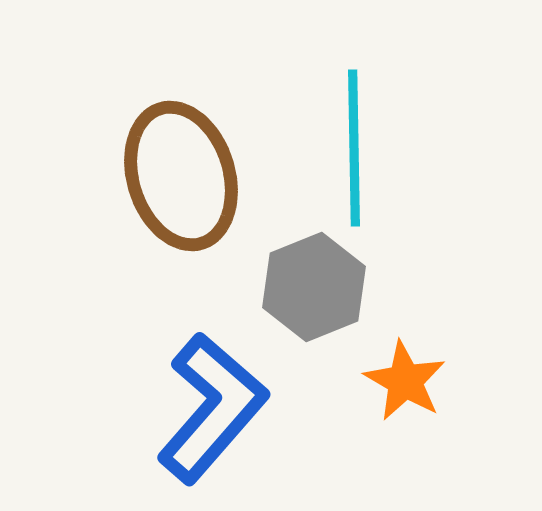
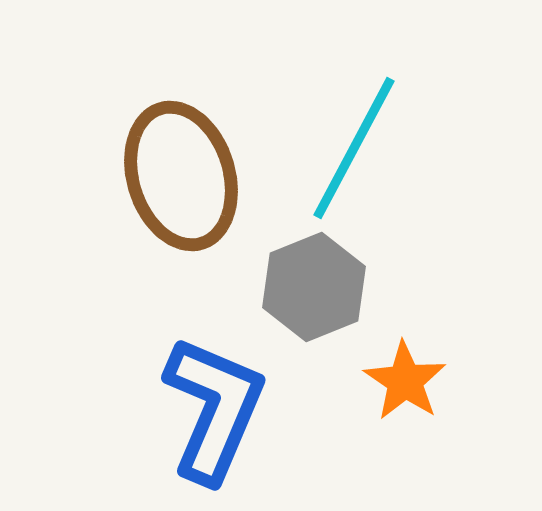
cyan line: rotated 29 degrees clockwise
orange star: rotated 4 degrees clockwise
blue L-shape: moved 2 px right, 1 px down; rotated 18 degrees counterclockwise
